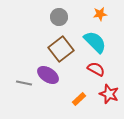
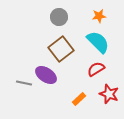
orange star: moved 1 px left, 2 px down
cyan semicircle: moved 3 px right
red semicircle: rotated 60 degrees counterclockwise
purple ellipse: moved 2 px left
